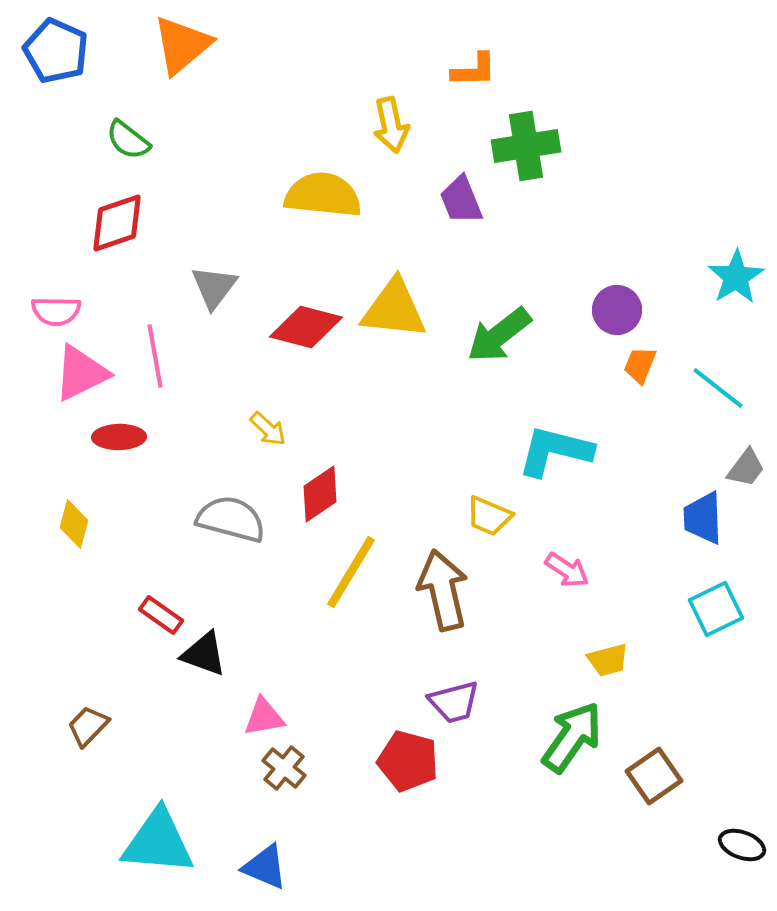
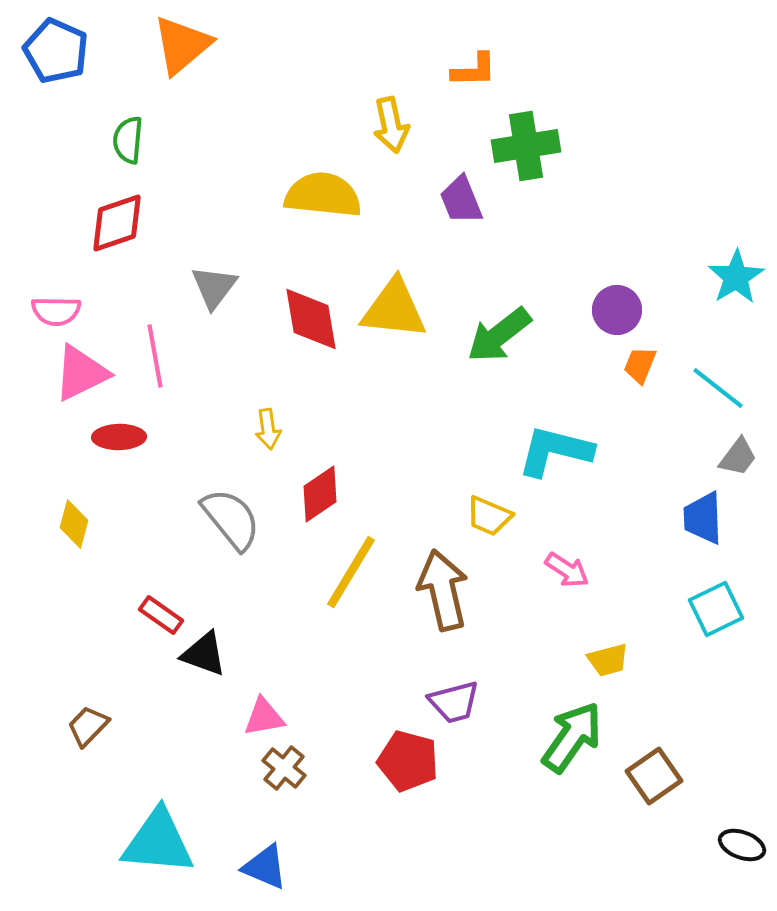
green semicircle at (128, 140): rotated 57 degrees clockwise
red diamond at (306, 327): moved 5 px right, 8 px up; rotated 66 degrees clockwise
yellow arrow at (268, 429): rotated 39 degrees clockwise
gray trapezoid at (746, 468): moved 8 px left, 11 px up
gray semicircle at (231, 519): rotated 36 degrees clockwise
